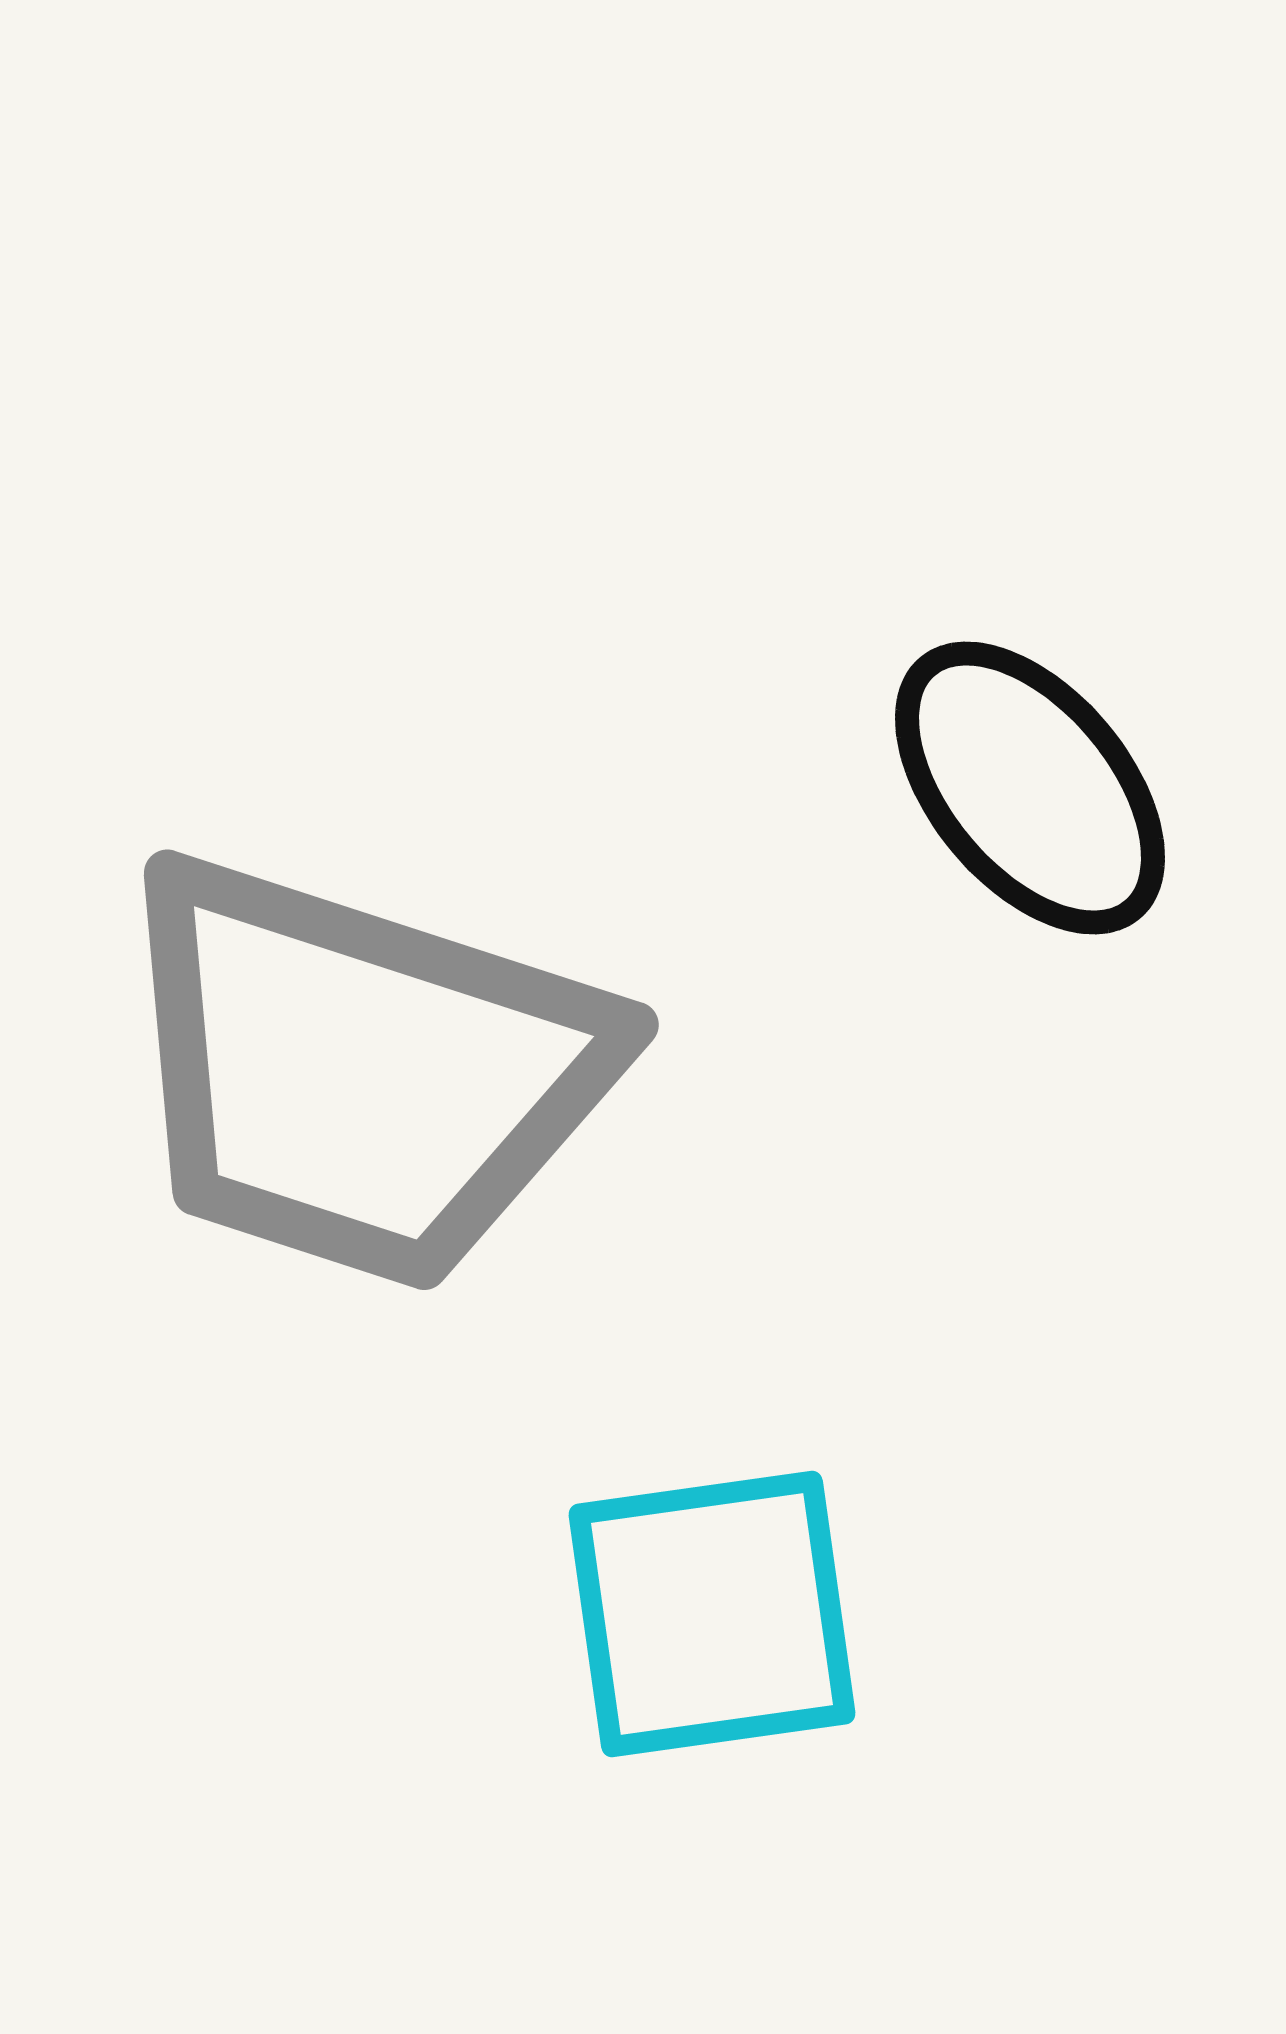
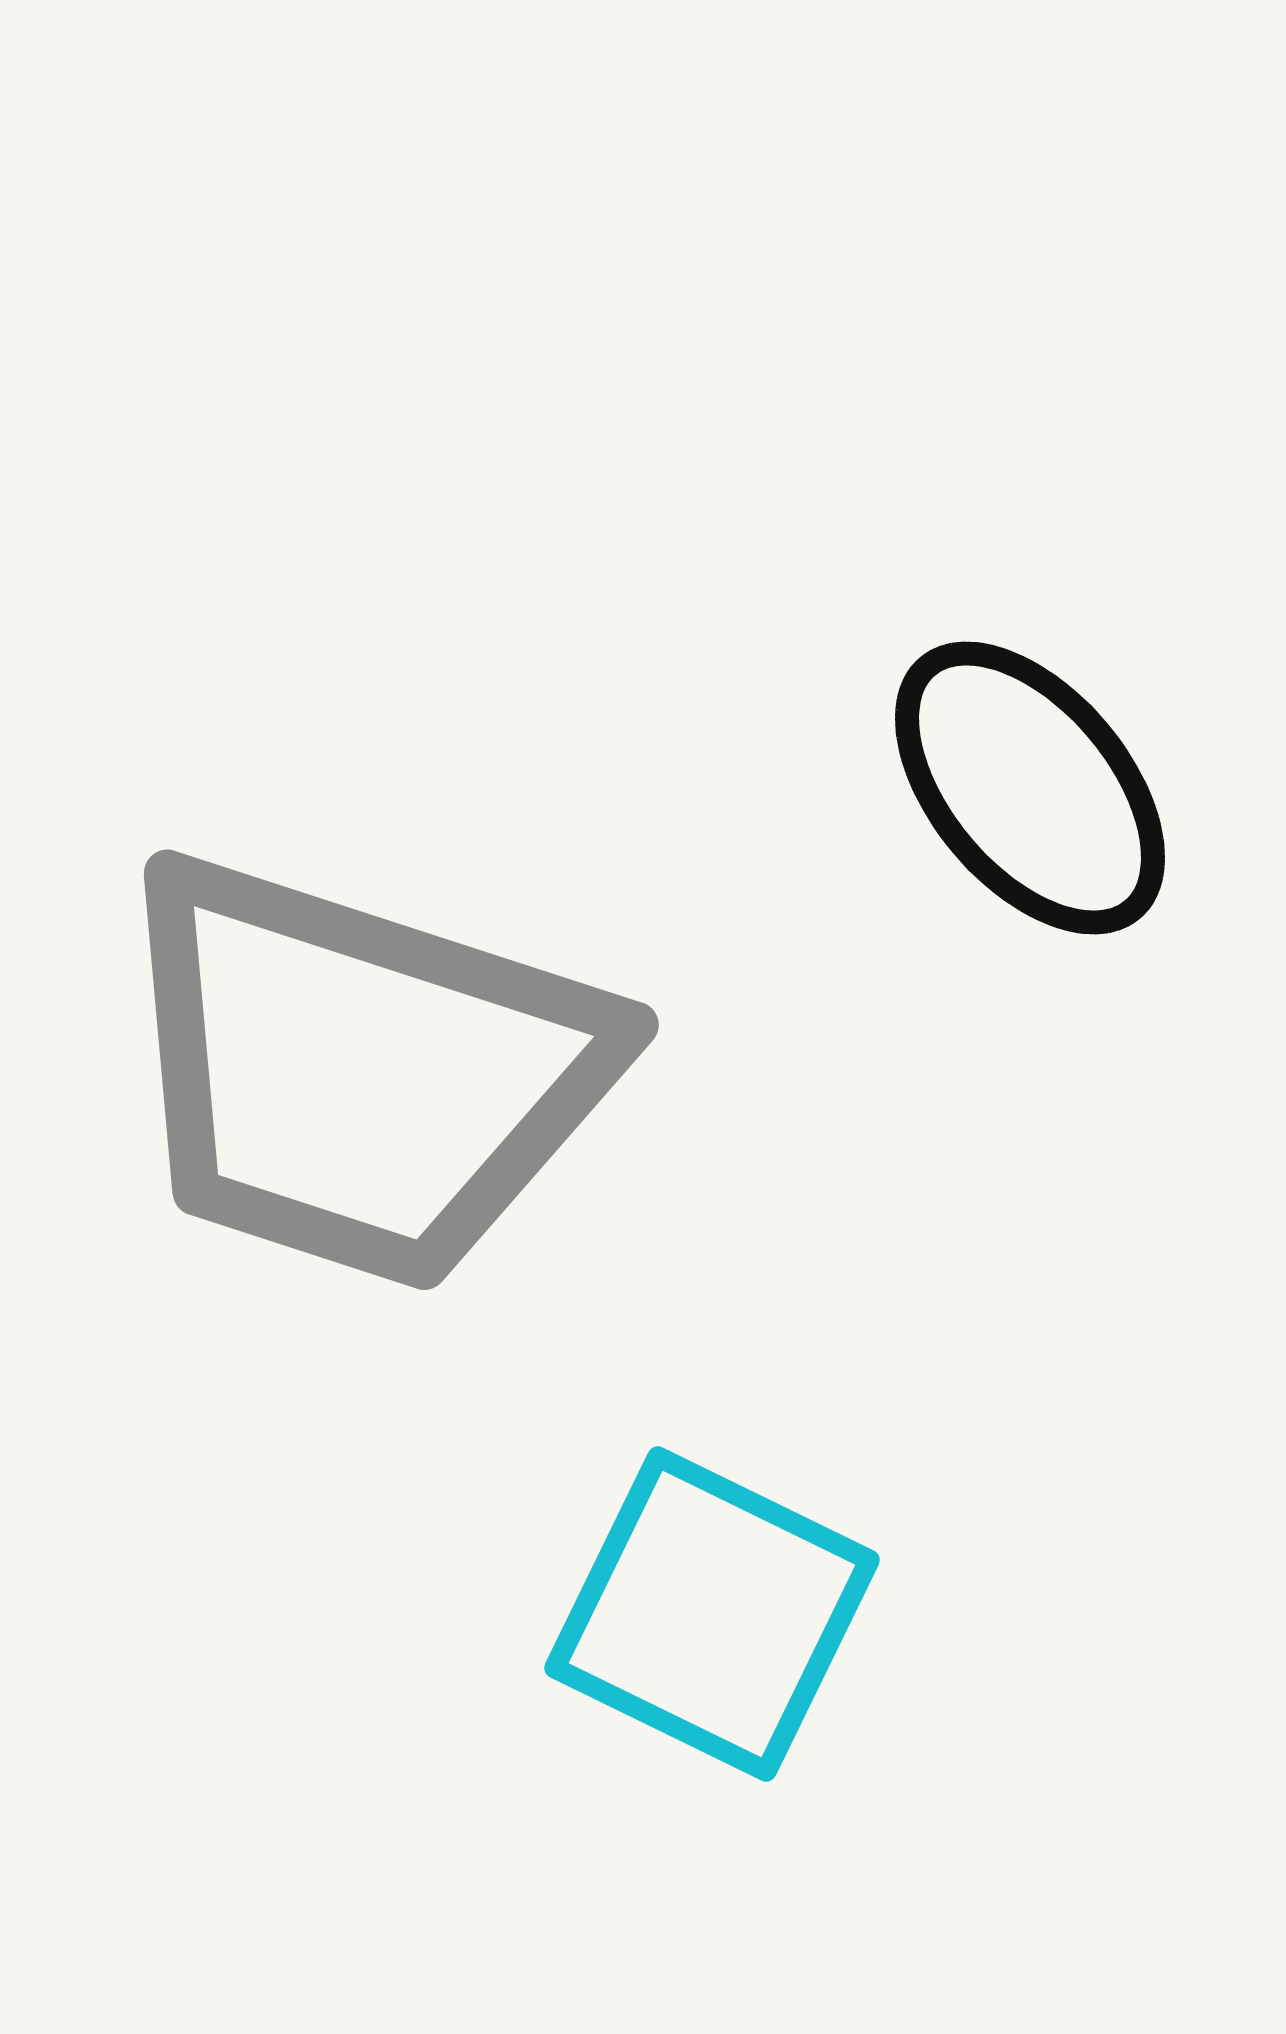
cyan square: rotated 34 degrees clockwise
